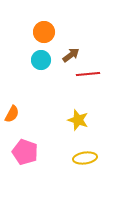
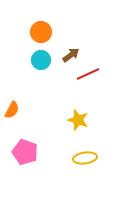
orange circle: moved 3 px left
red line: rotated 20 degrees counterclockwise
orange semicircle: moved 4 px up
